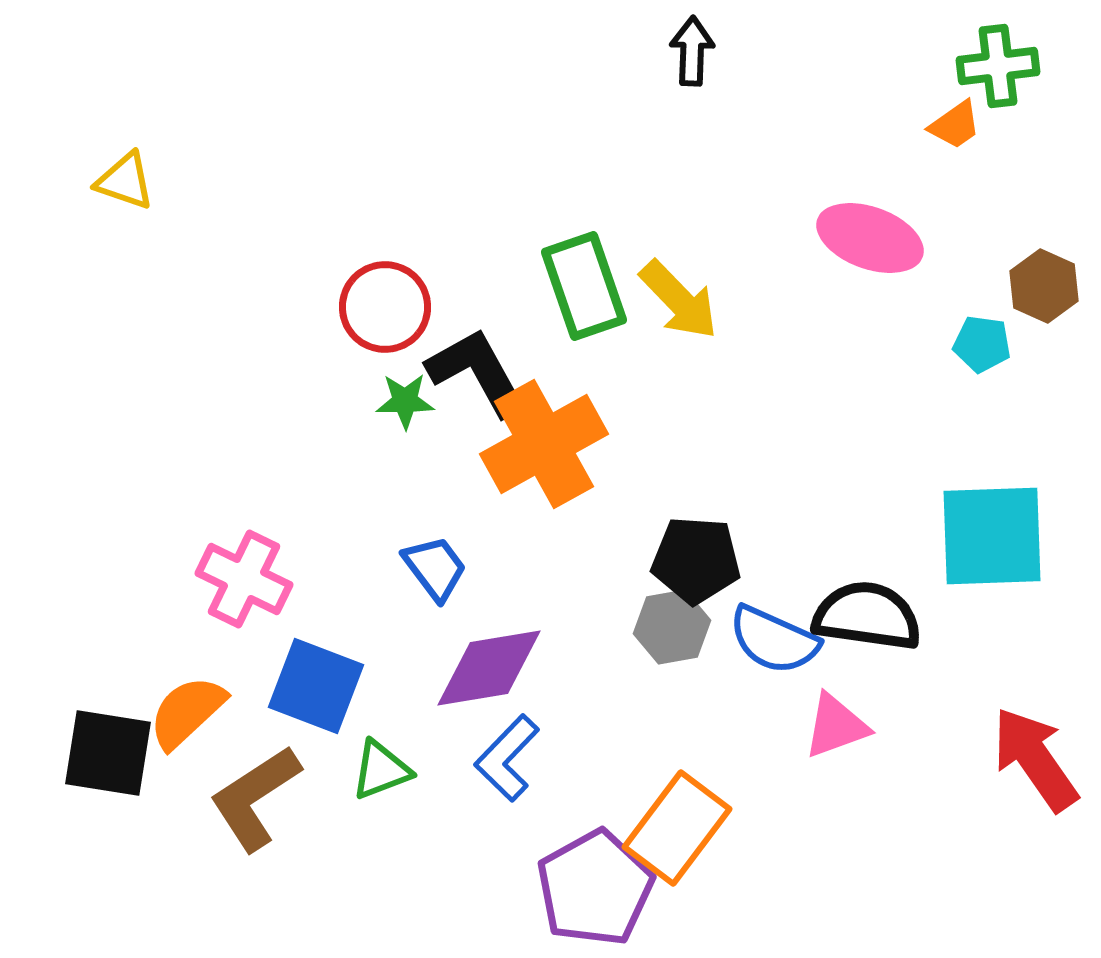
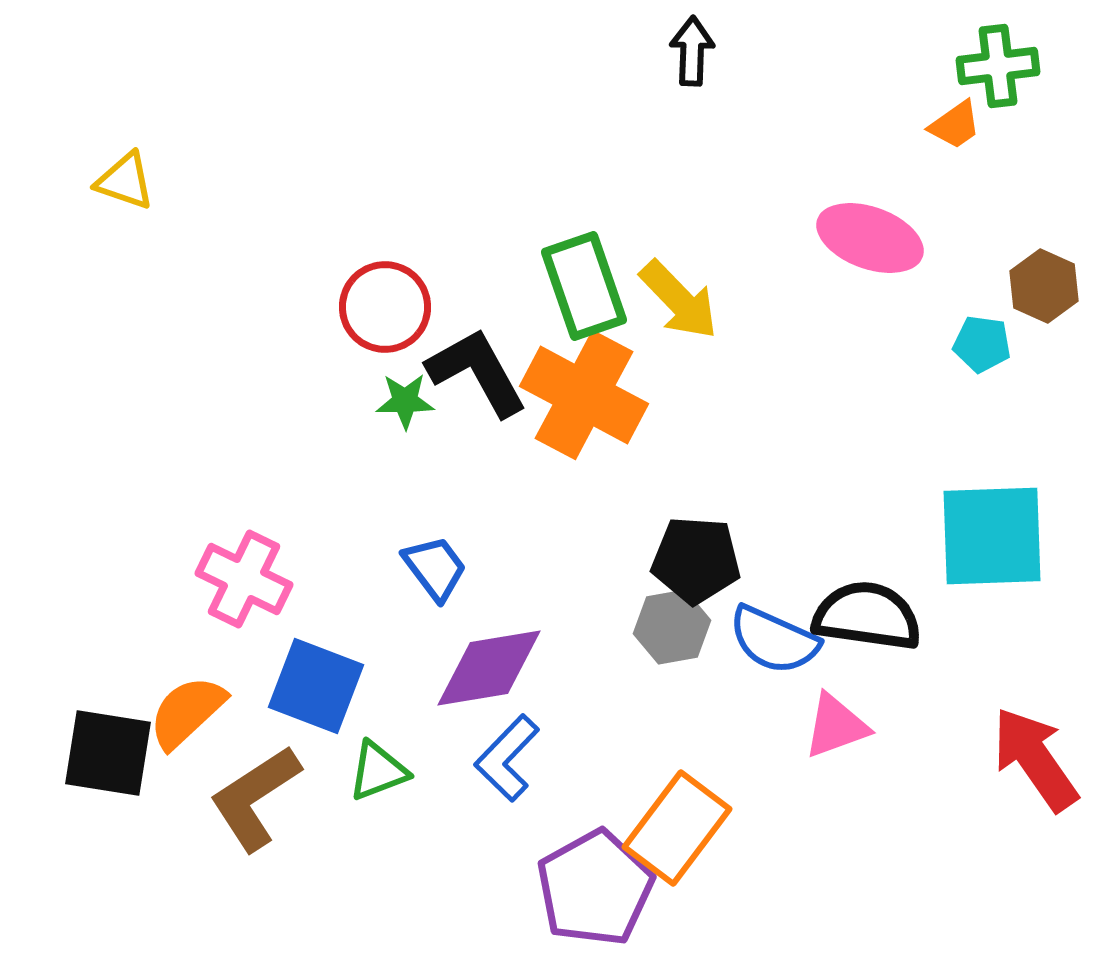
orange cross: moved 40 px right, 49 px up; rotated 33 degrees counterclockwise
green triangle: moved 3 px left, 1 px down
